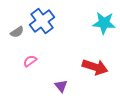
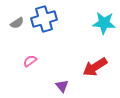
blue cross: moved 2 px right, 2 px up; rotated 20 degrees clockwise
gray semicircle: moved 9 px up
red arrow: rotated 130 degrees clockwise
purple triangle: moved 1 px right
